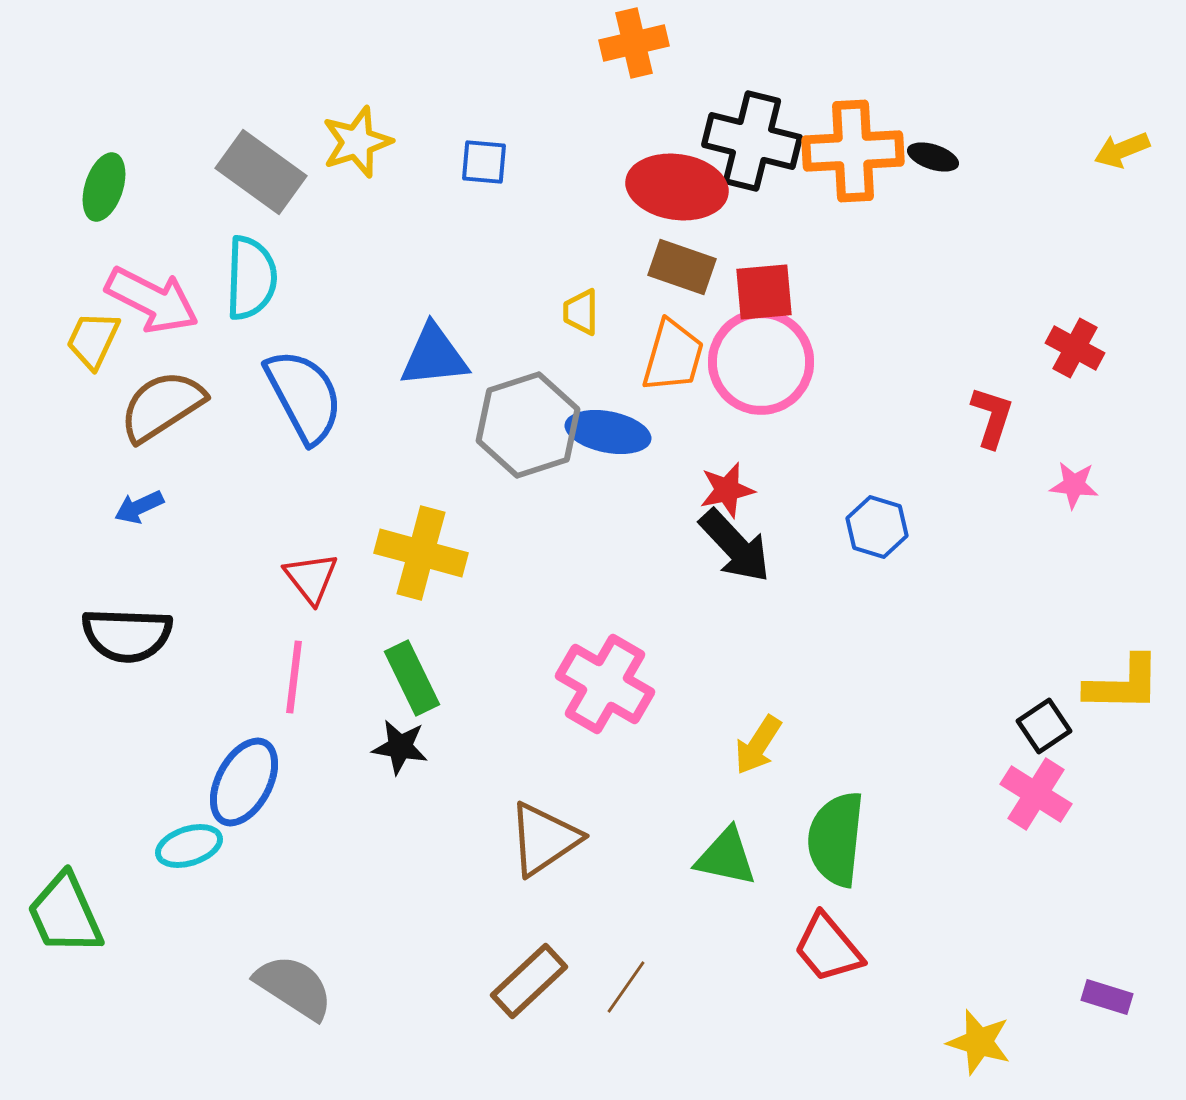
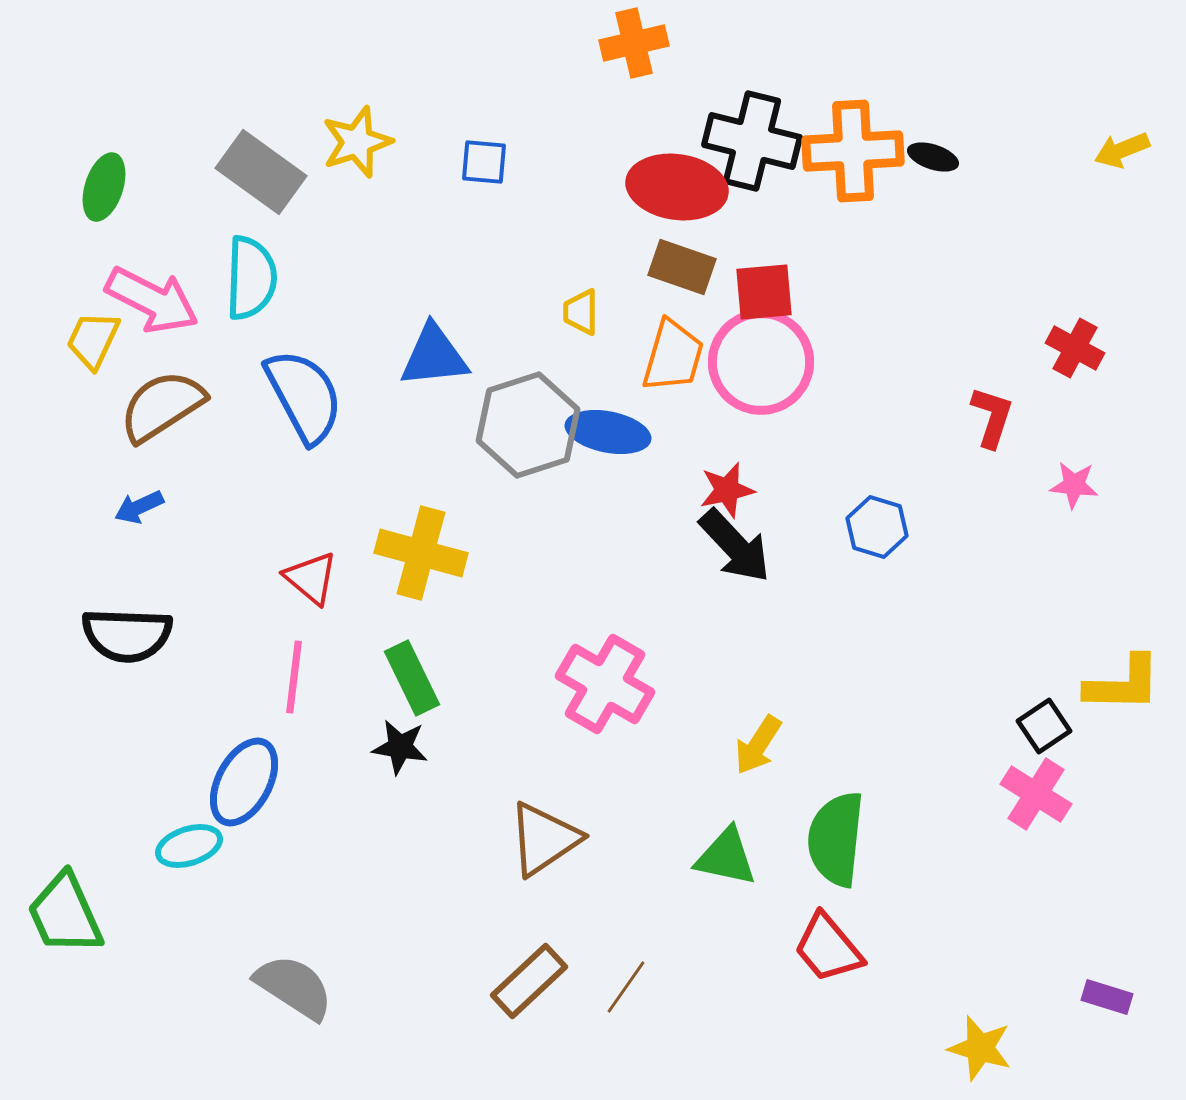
red triangle at (311, 578): rotated 12 degrees counterclockwise
yellow star at (979, 1042): moved 1 px right, 6 px down
